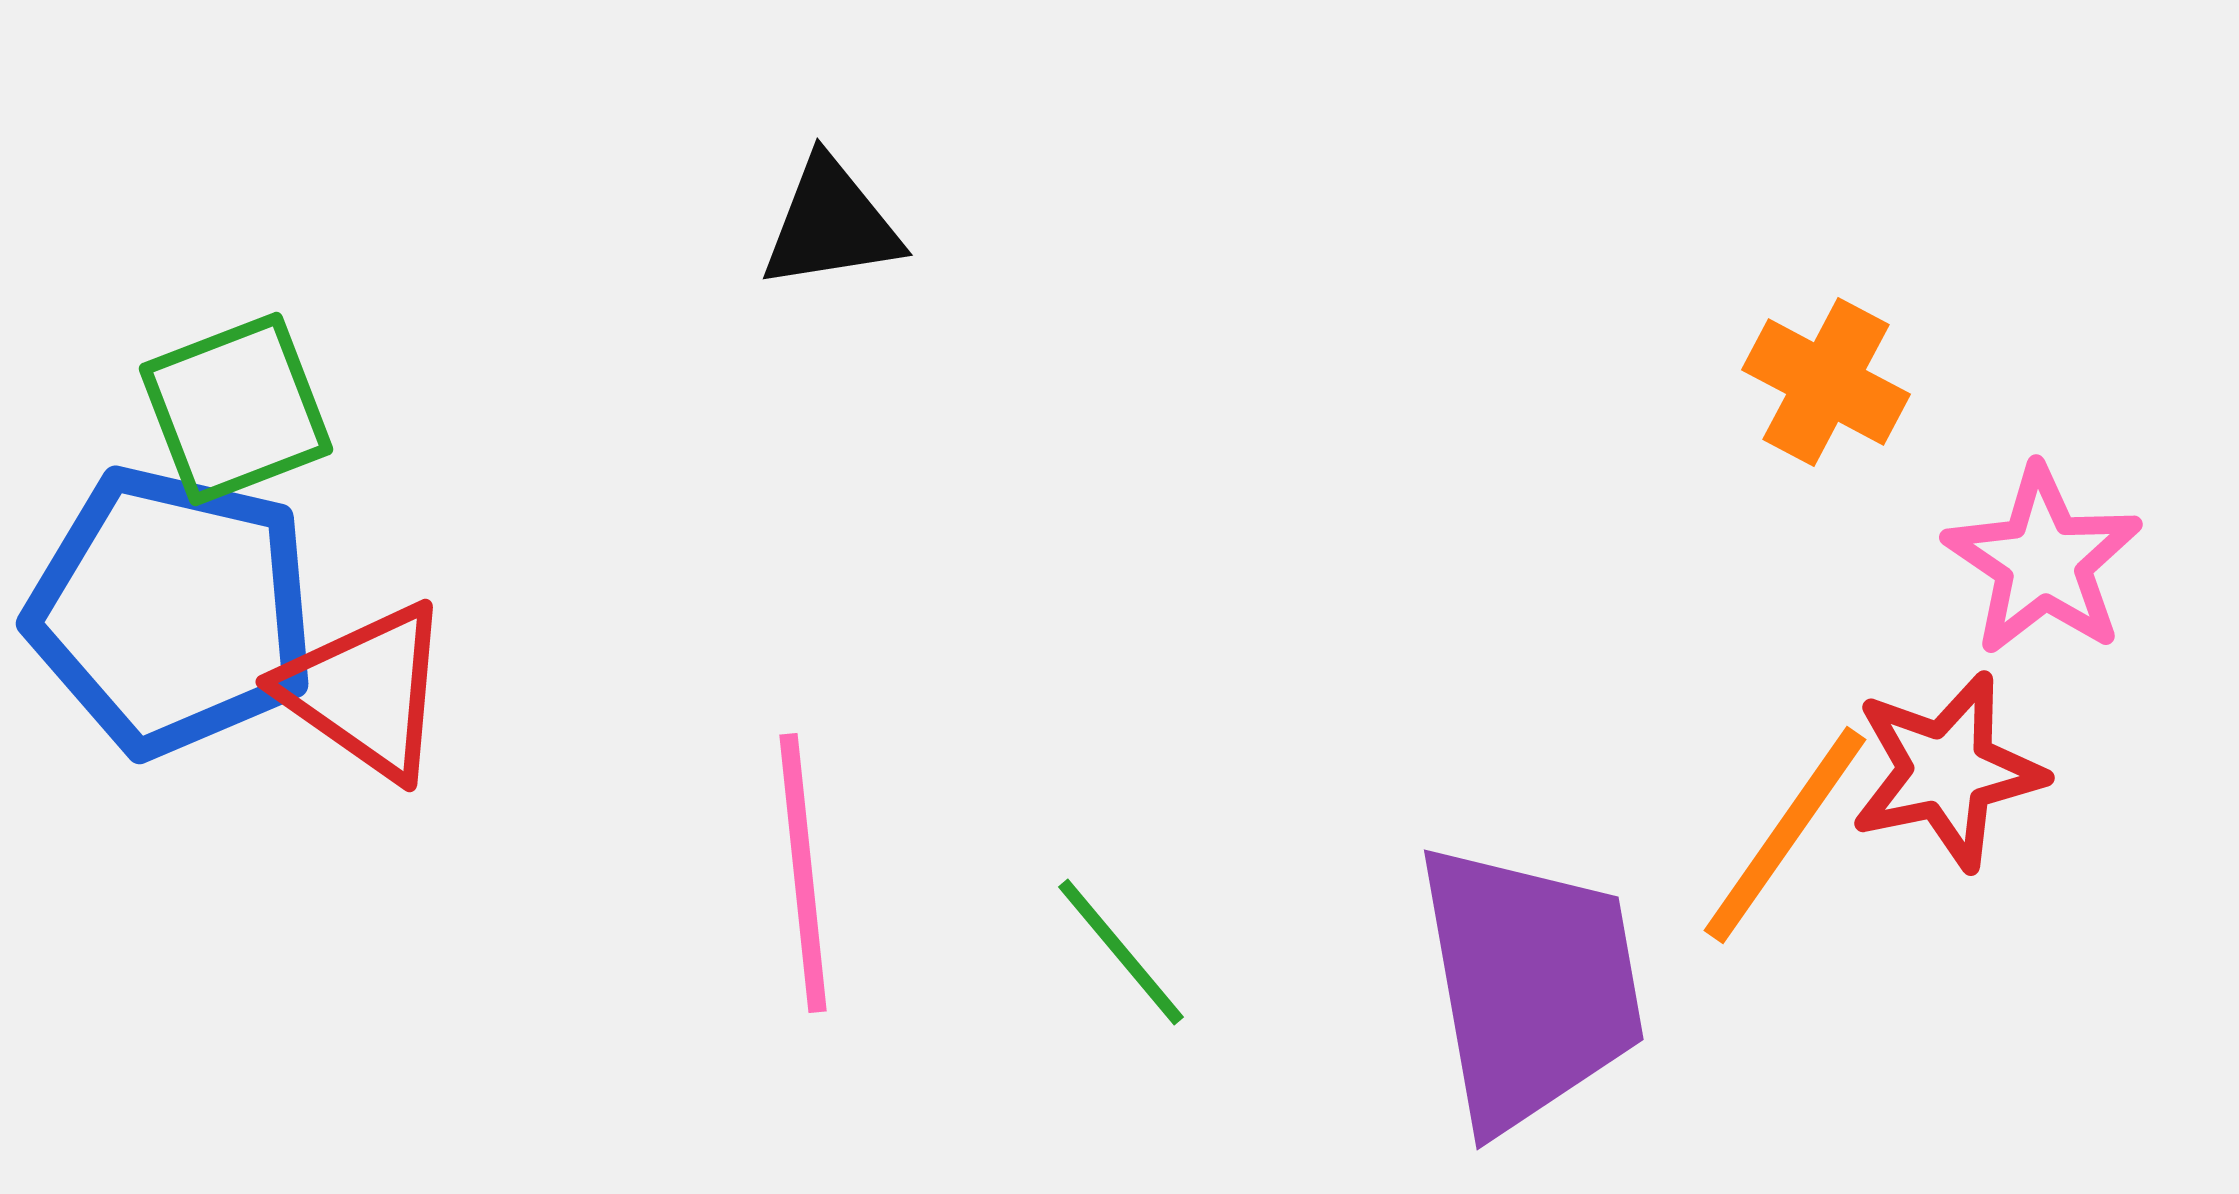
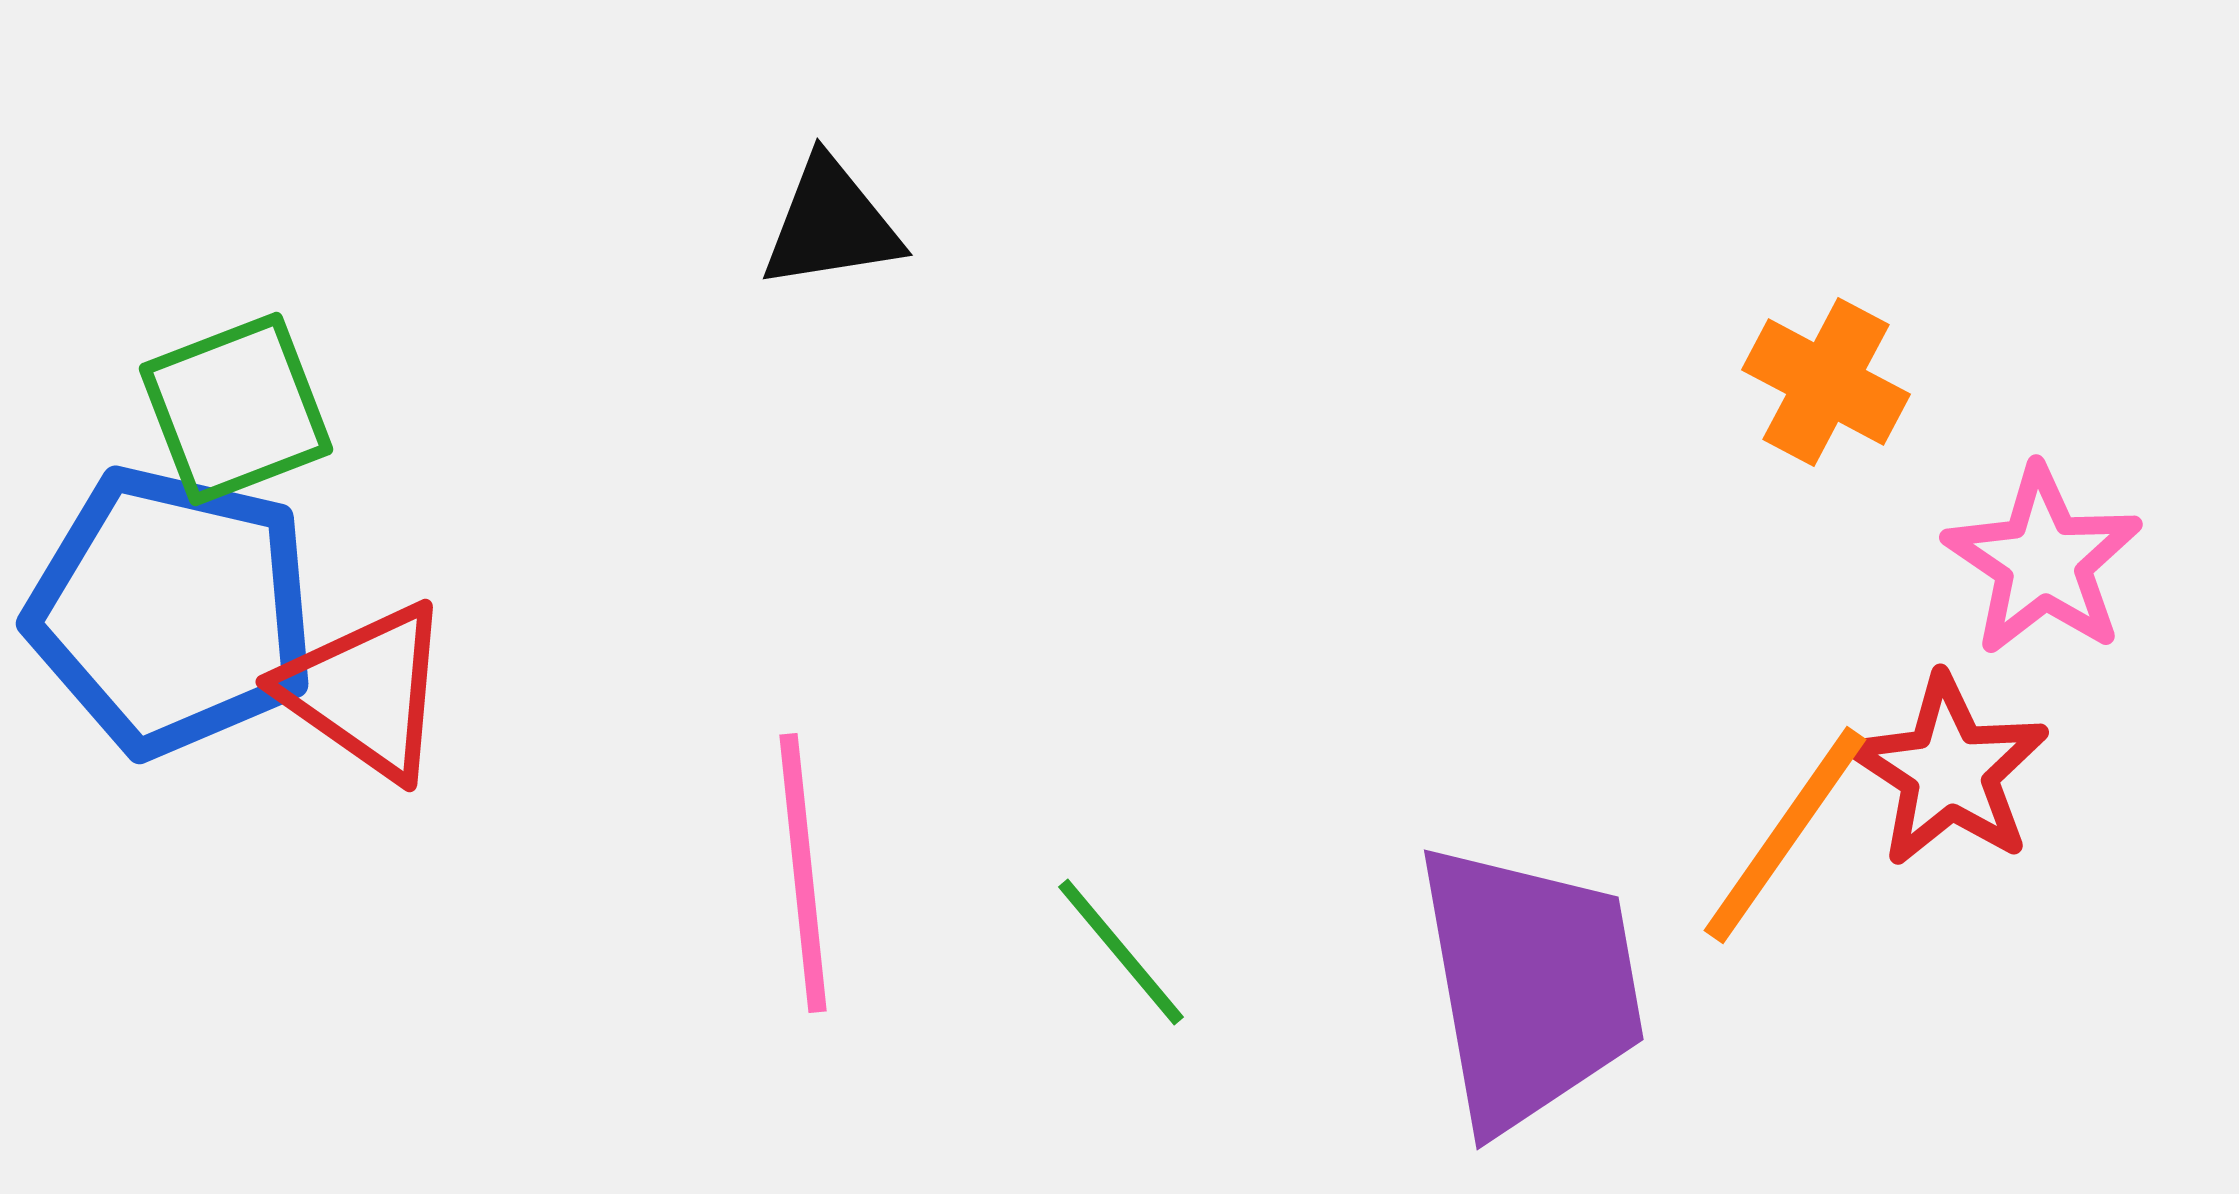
red star: moved 2 px right; rotated 27 degrees counterclockwise
